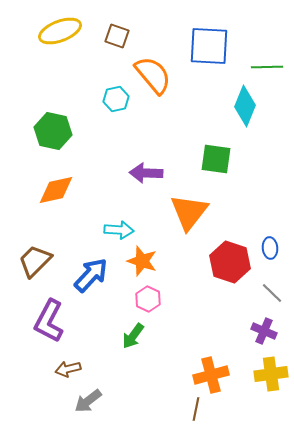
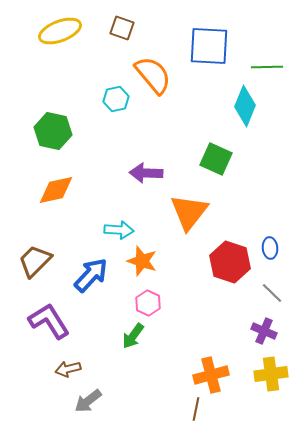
brown square: moved 5 px right, 8 px up
green square: rotated 16 degrees clockwise
pink hexagon: moved 4 px down
purple L-shape: rotated 120 degrees clockwise
